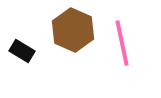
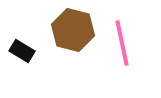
brown hexagon: rotated 9 degrees counterclockwise
